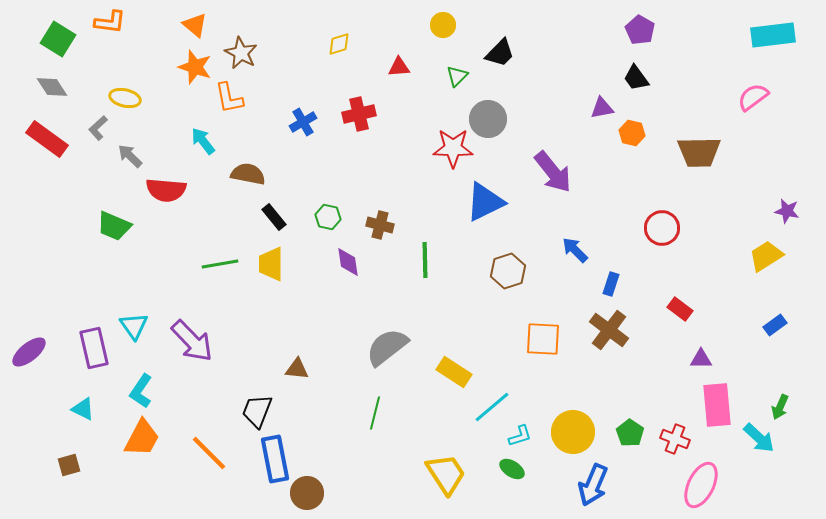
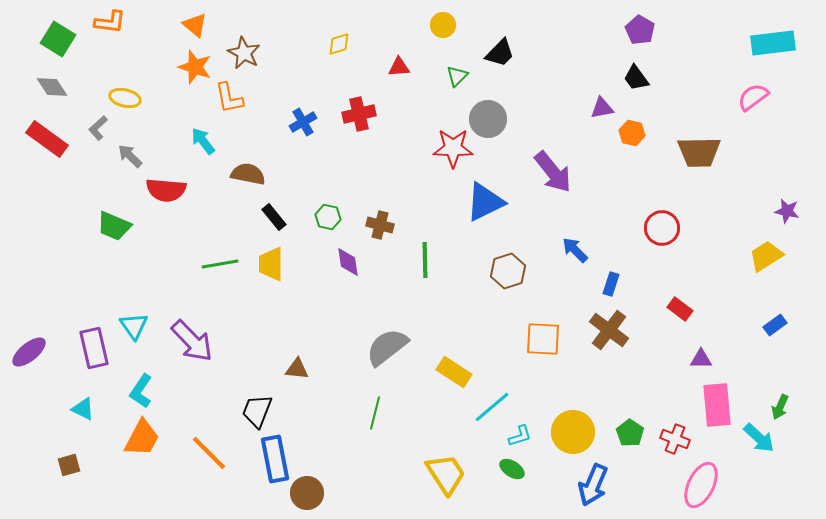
cyan rectangle at (773, 35): moved 8 px down
brown star at (241, 53): moved 3 px right
